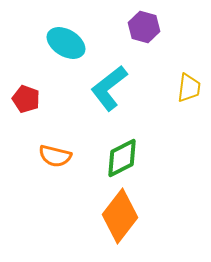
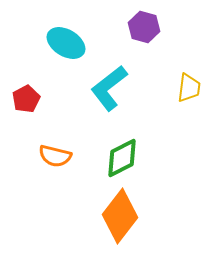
red pentagon: rotated 24 degrees clockwise
